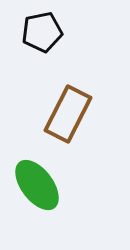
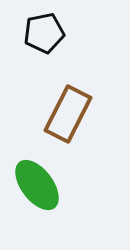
black pentagon: moved 2 px right, 1 px down
